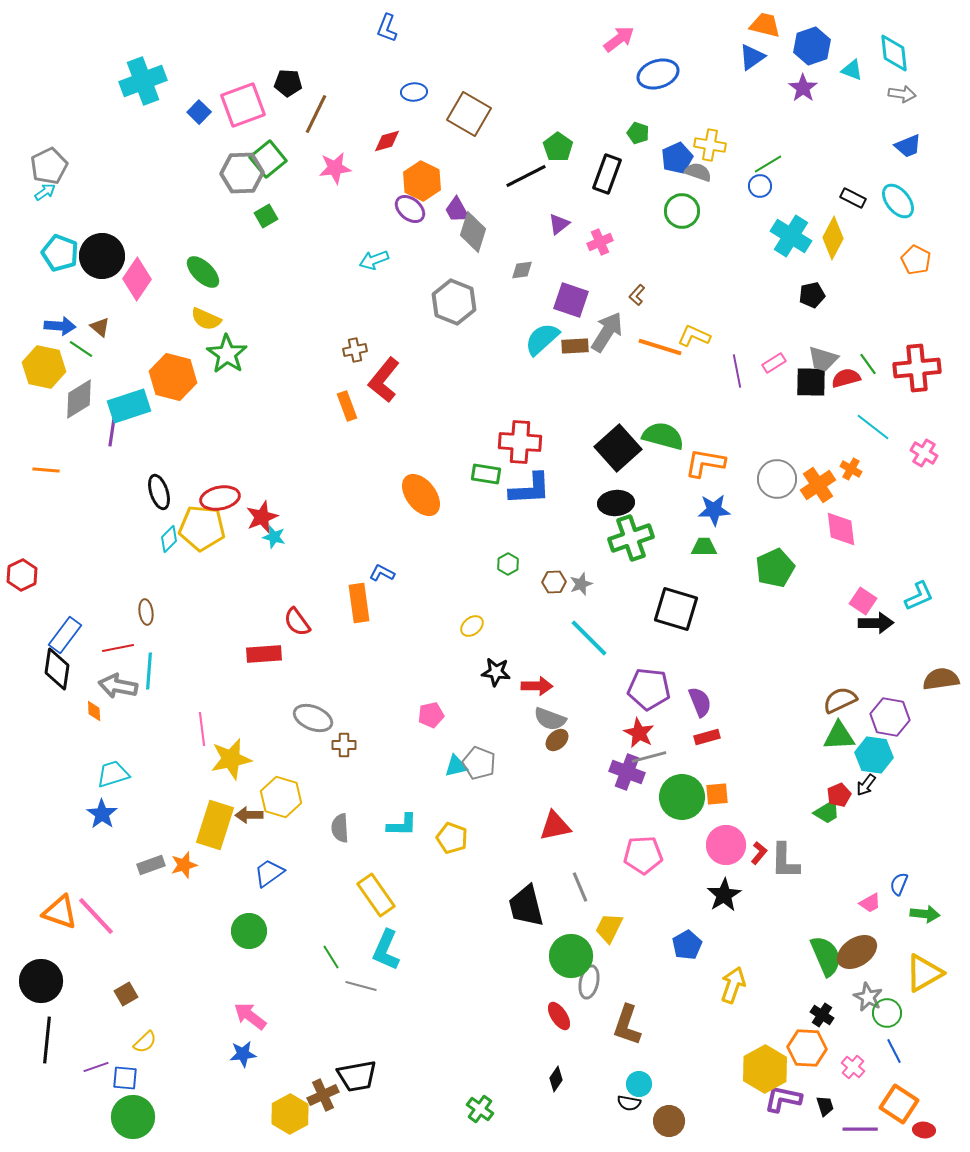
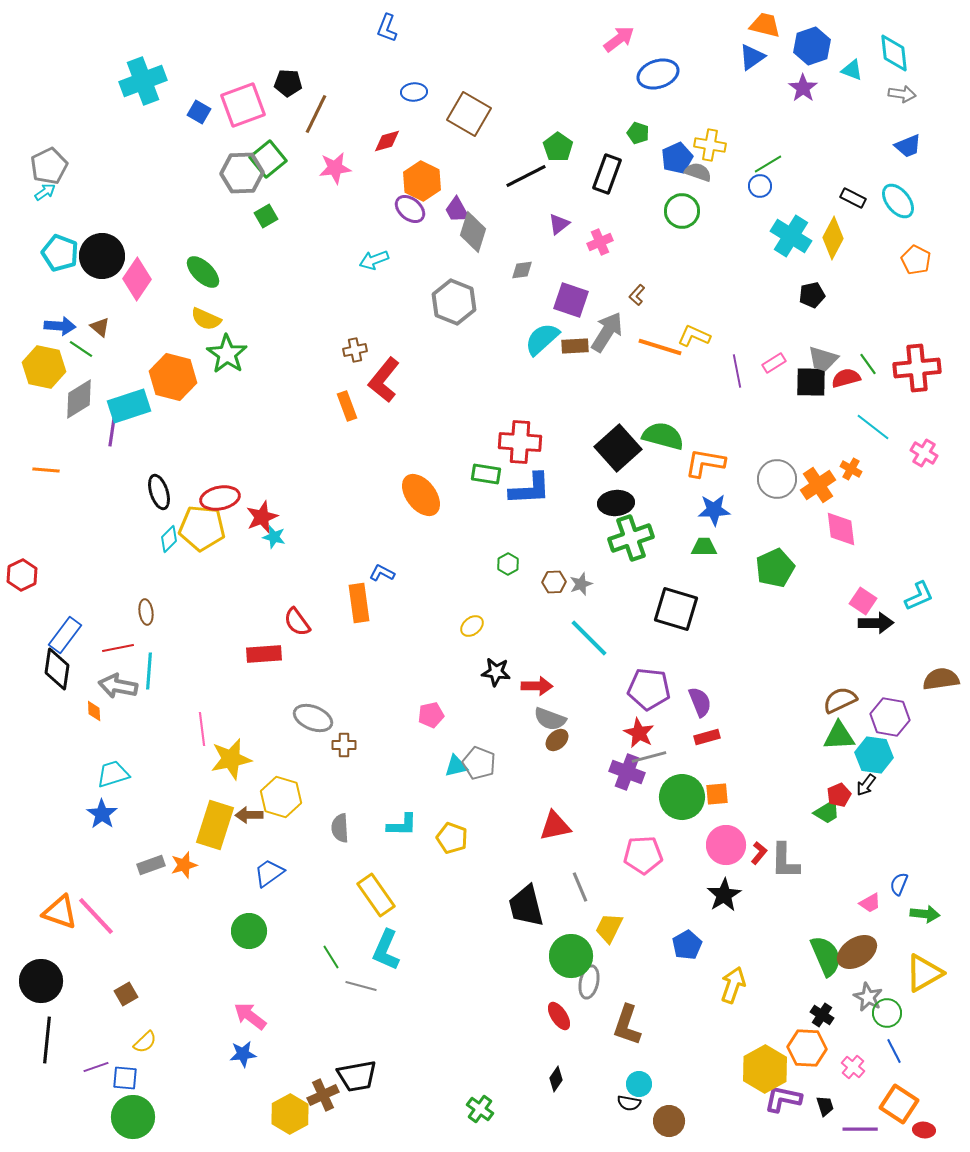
blue square at (199, 112): rotated 15 degrees counterclockwise
